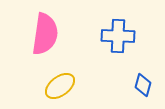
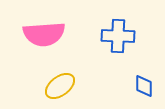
pink semicircle: moved 1 px left; rotated 78 degrees clockwise
blue diamond: moved 1 px right, 1 px down; rotated 15 degrees counterclockwise
